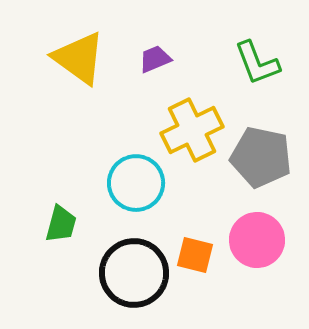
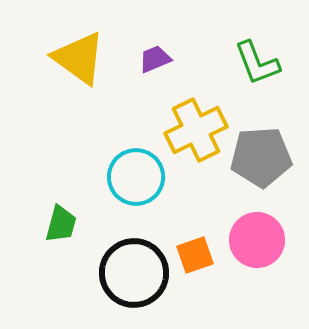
yellow cross: moved 4 px right
gray pentagon: rotated 16 degrees counterclockwise
cyan circle: moved 6 px up
orange square: rotated 33 degrees counterclockwise
